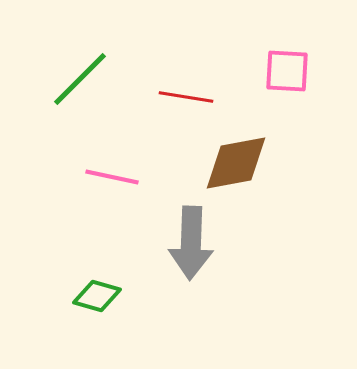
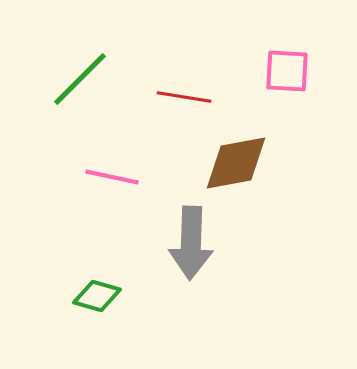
red line: moved 2 px left
